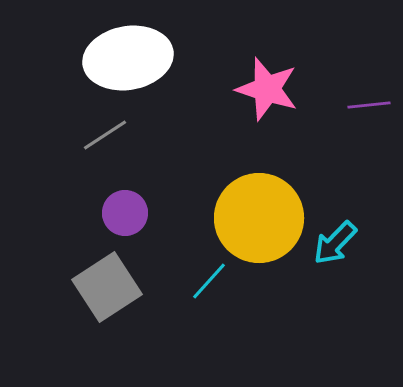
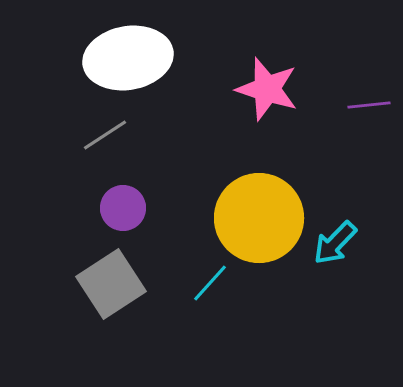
purple circle: moved 2 px left, 5 px up
cyan line: moved 1 px right, 2 px down
gray square: moved 4 px right, 3 px up
